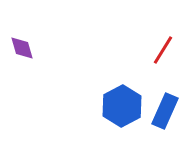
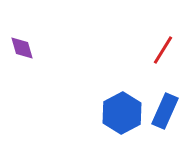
blue hexagon: moved 7 px down
